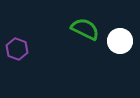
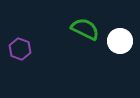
purple hexagon: moved 3 px right
